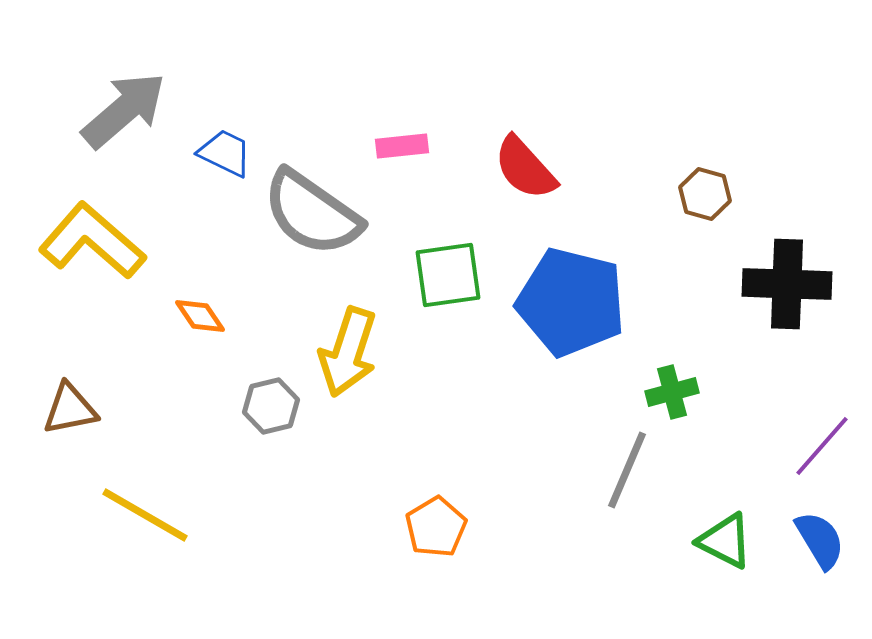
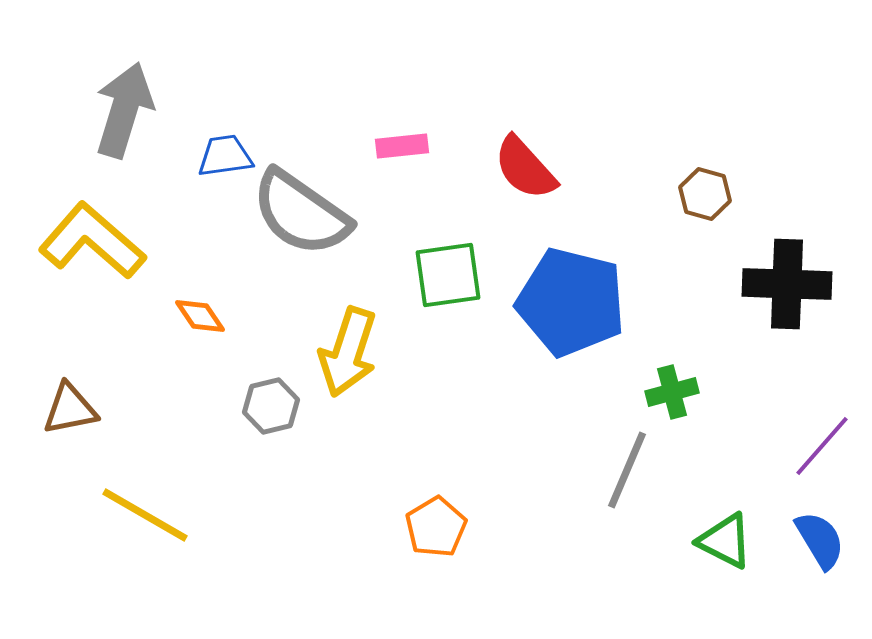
gray arrow: rotated 32 degrees counterclockwise
blue trapezoid: moved 3 px down; rotated 34 degrees counterclockwise
gray semicircle: moved 11 px left
